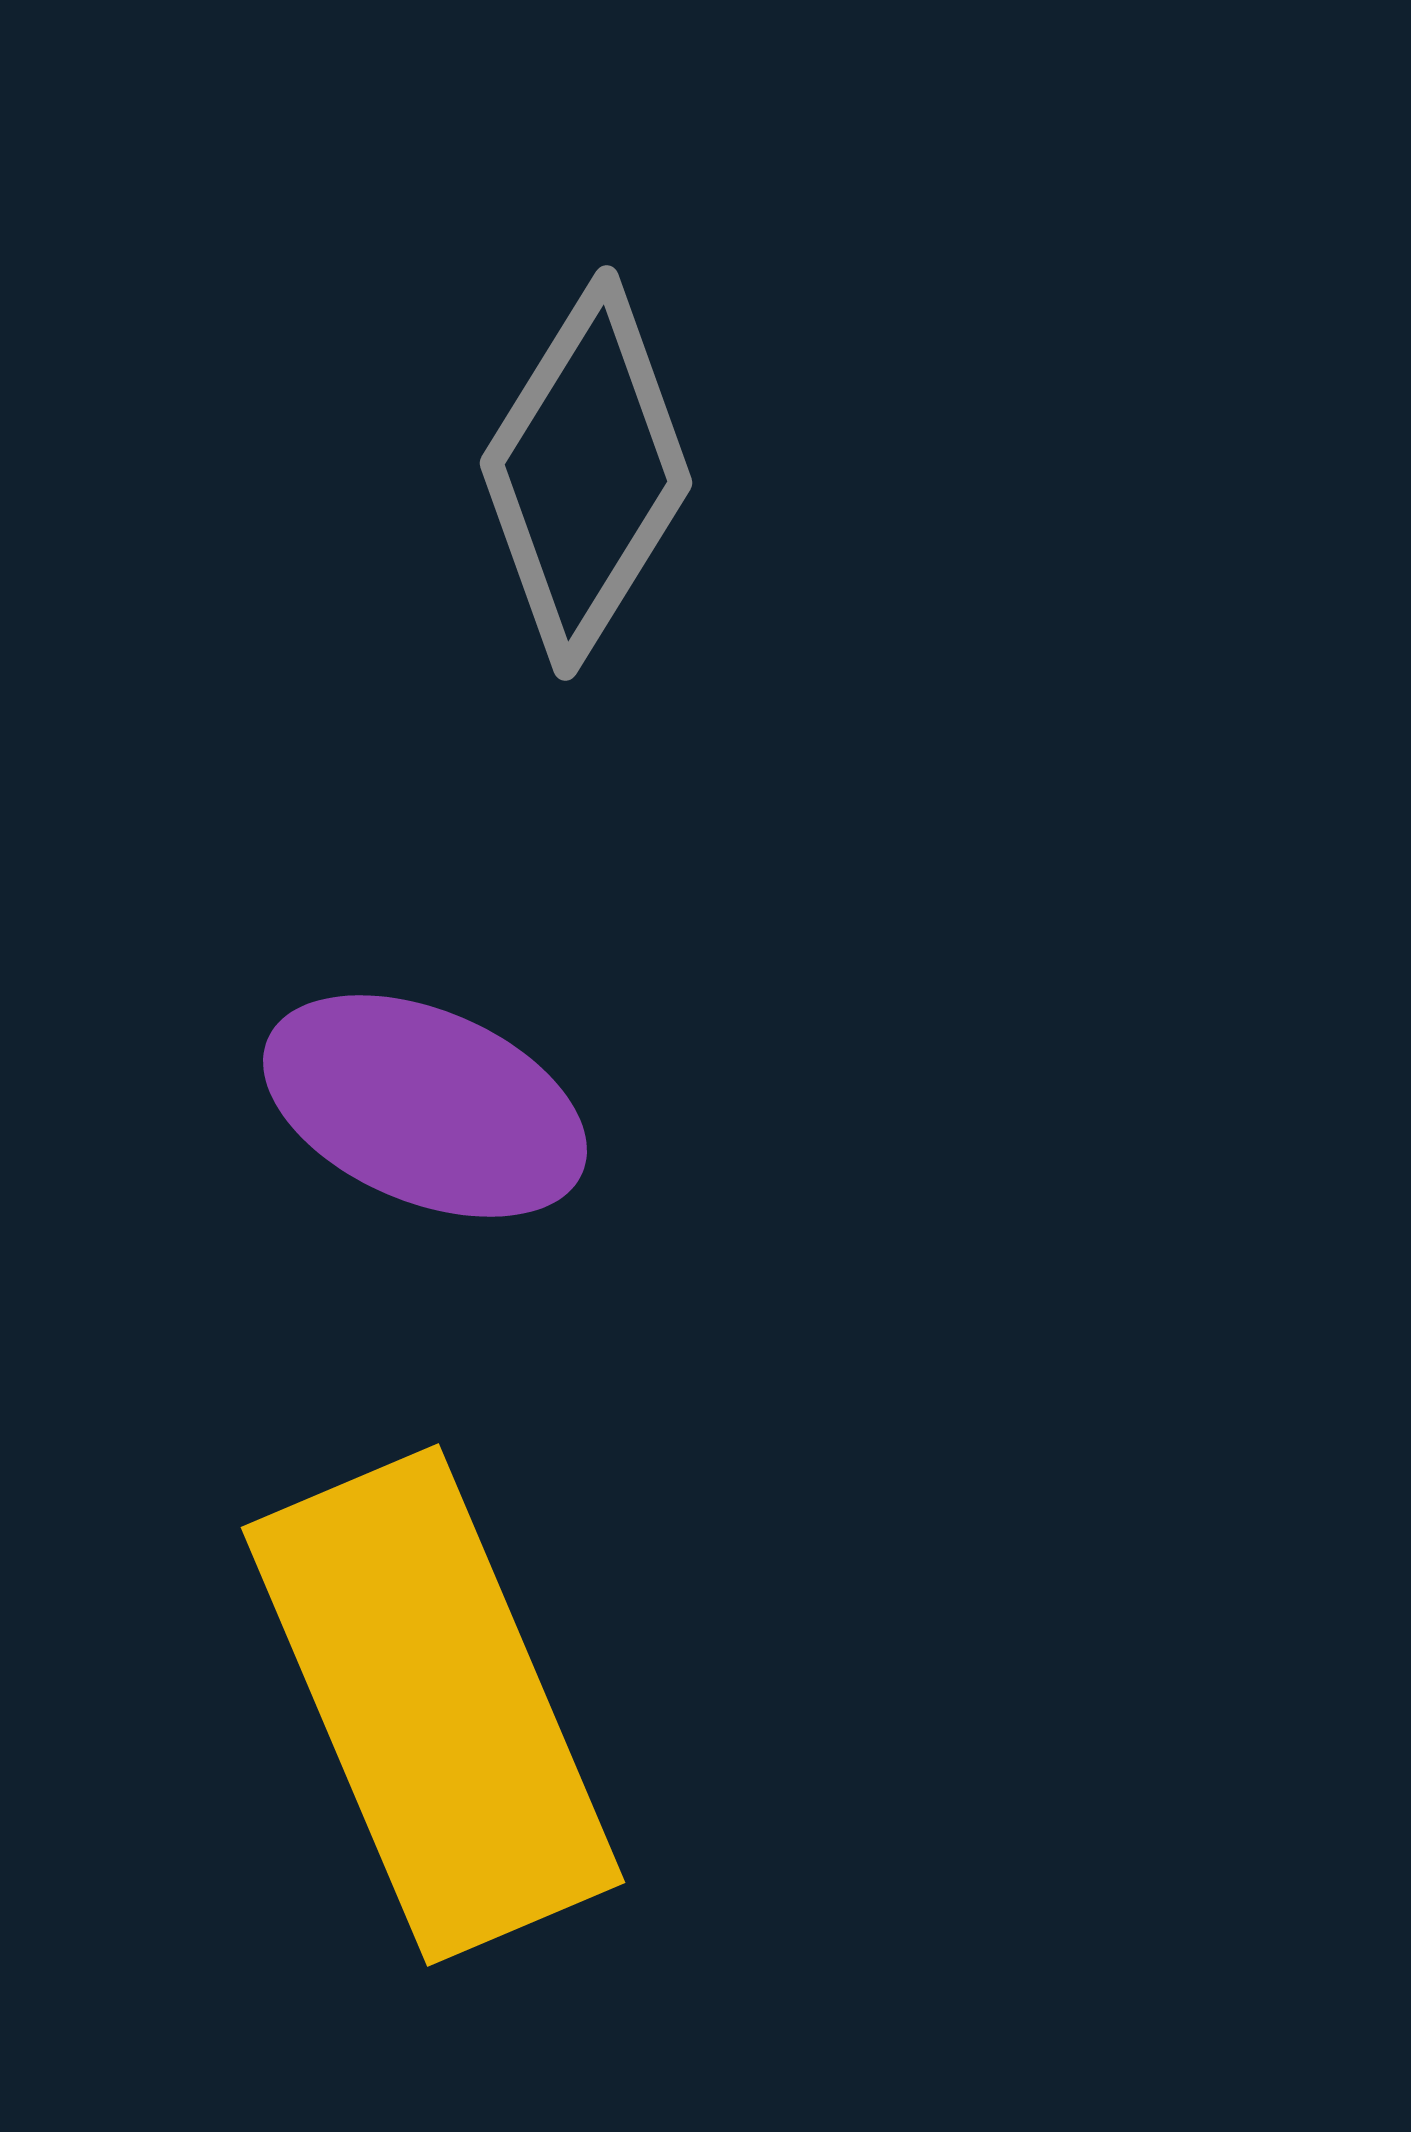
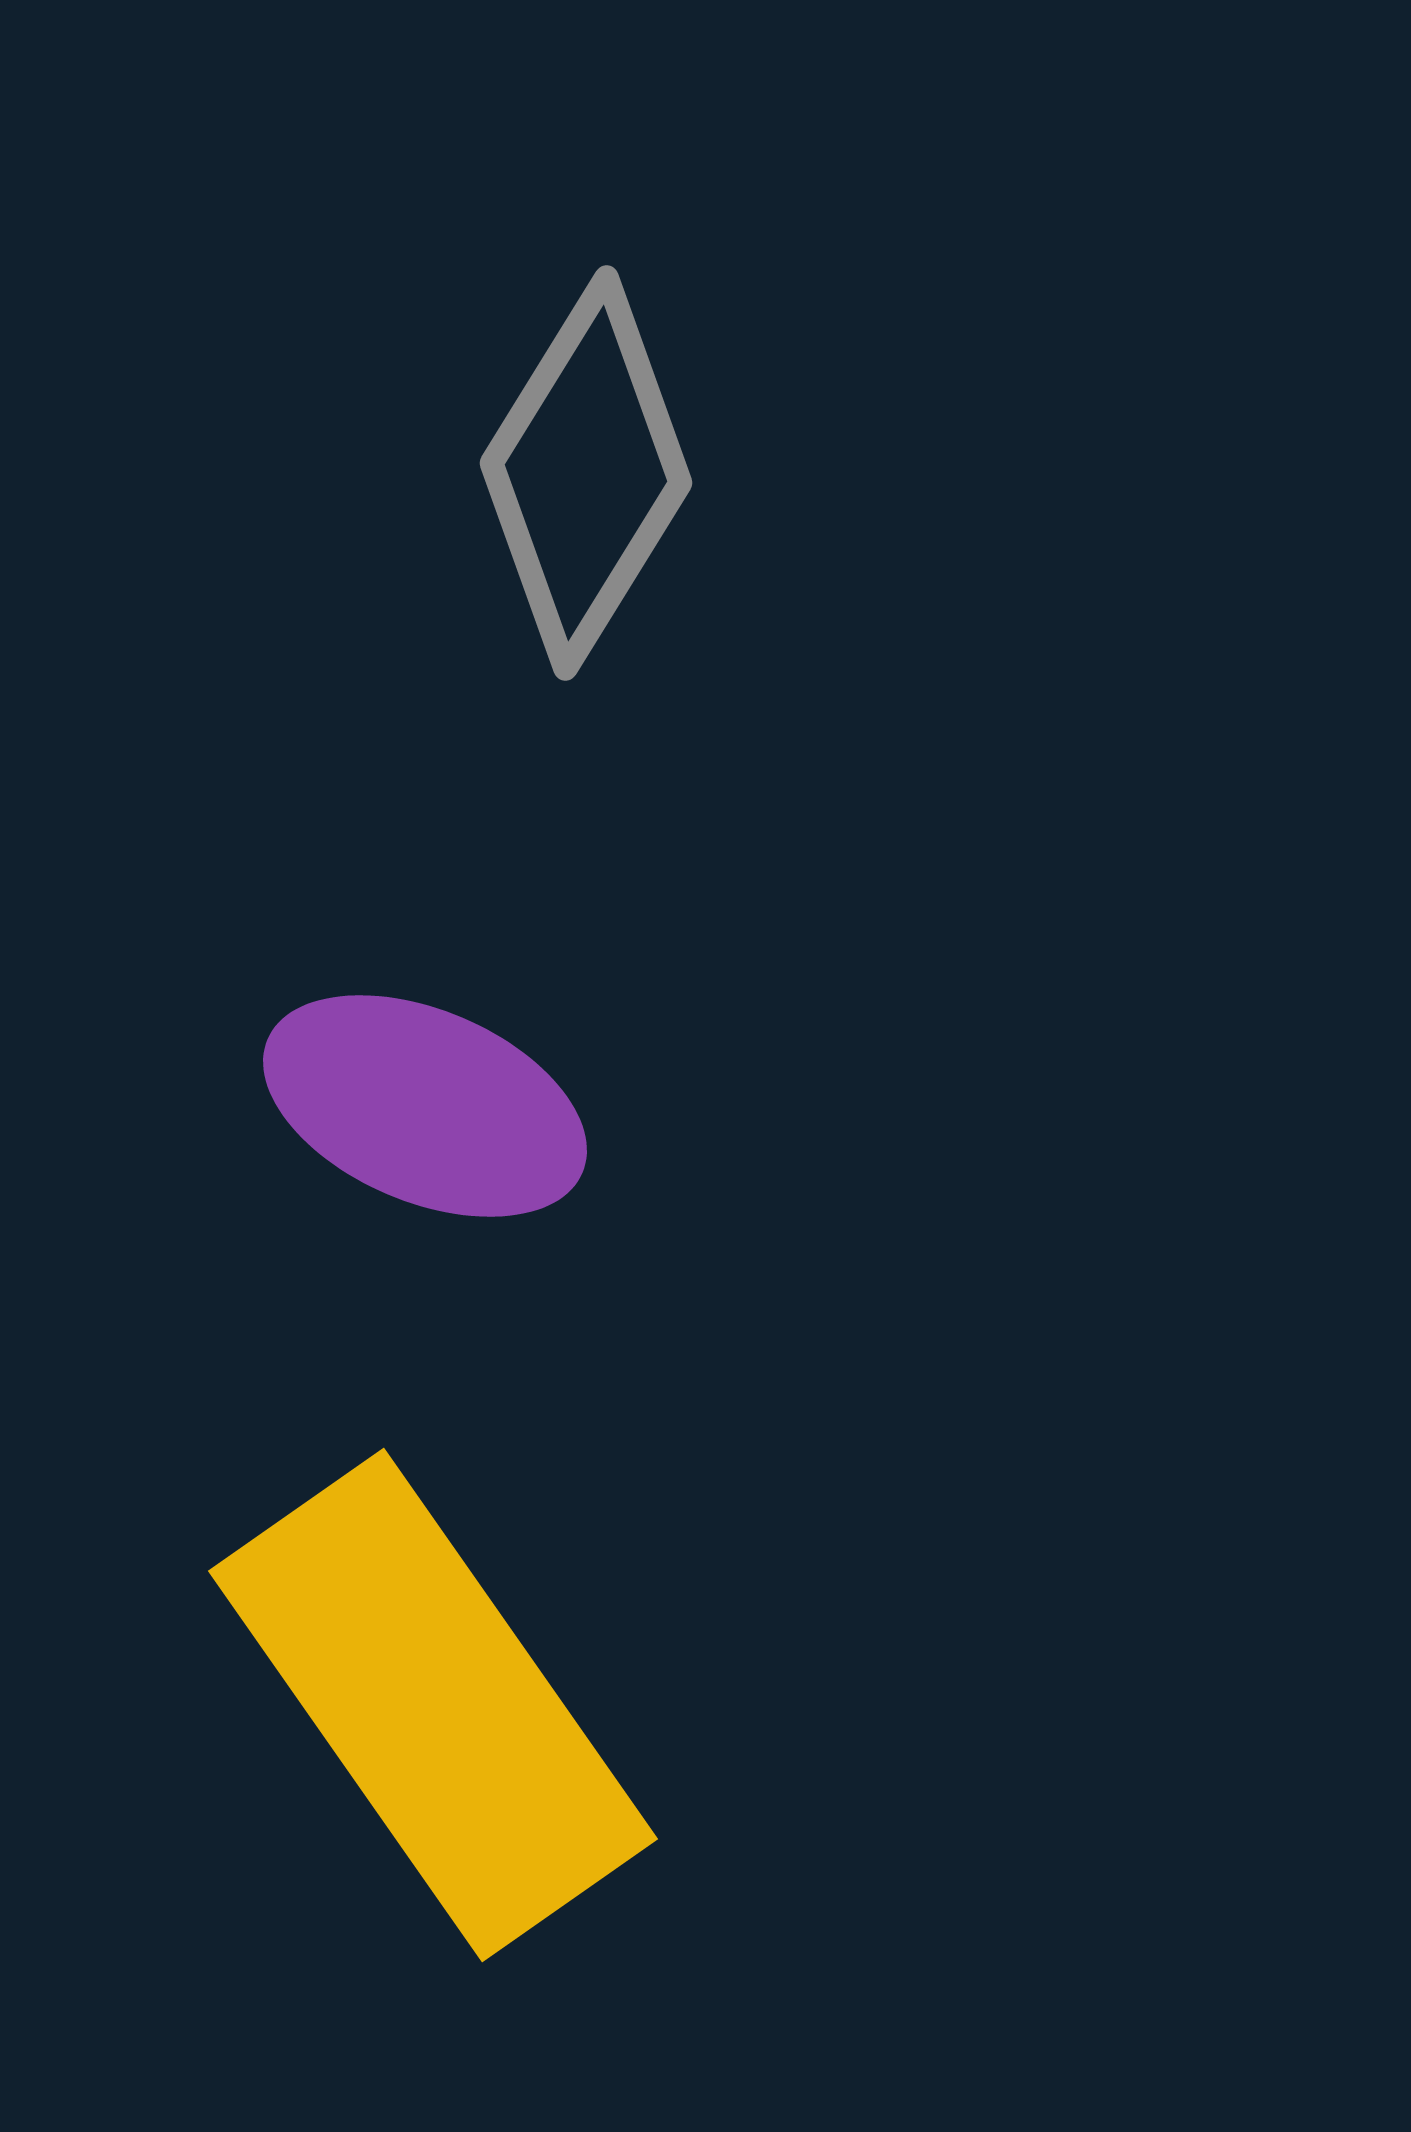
yellow rectangle: rotated 12 degrees counterclockwise
